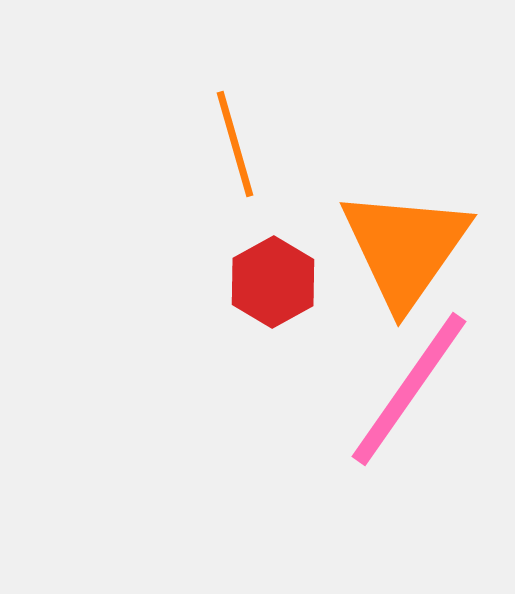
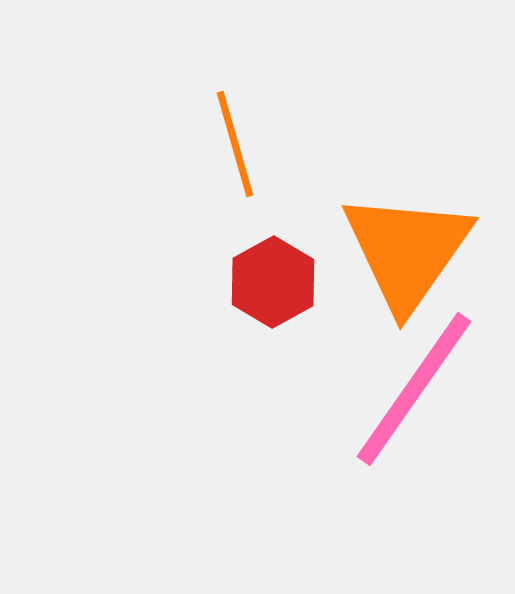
orange triangle: moved 2 px right, 3 px down
pink line: moved 5 px right
